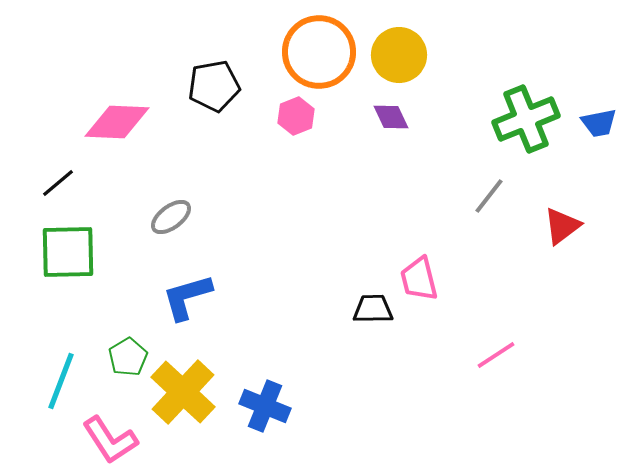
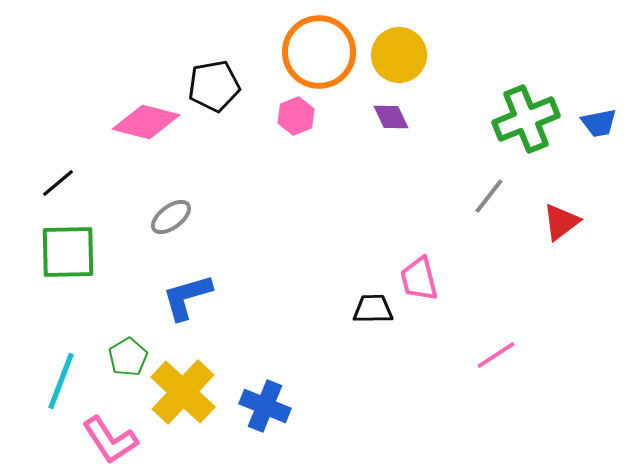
pink diamond: moved 29 px right; rotated 12 degrees clockwise
red triangle: moved 1 px left, 4 px up
